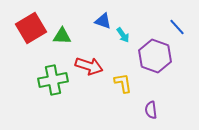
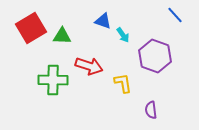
blue line: moved 2 px left, 12 px up
green cross: rotated 12 degrees clockwise
